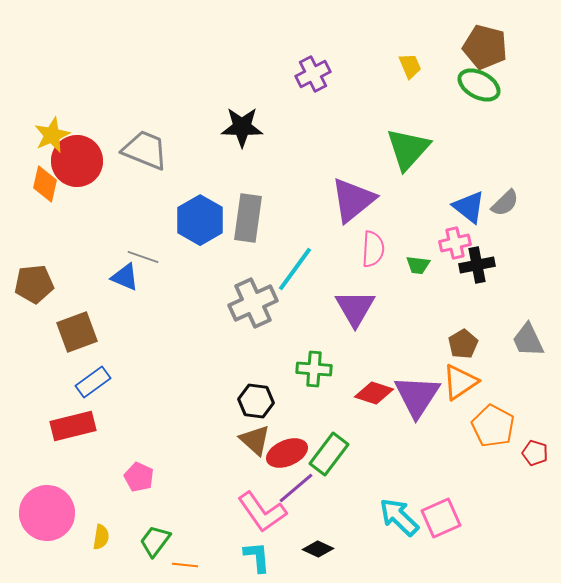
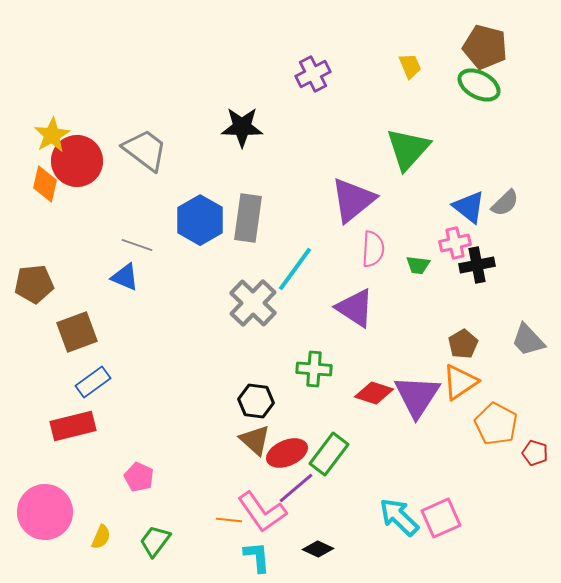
yellow star at (52, 135): rotated 6 degrees counterclockwise
gray trapezoid at (145, 150): rotated 15 degrees clockwise
gray line at (143, 257): moved 6 px left, 12 px up
gray cross at (253, 303): rotated 21 degrees counterclockwise
purple triangle at (355, 308): rotated 27 degrees counterclockwise
gray trapezoid at (528, 340): rotated 18 degrees counterclockwise
orange pentagon at (493, 426): moved 3 px right, 2 px up
pink circle at (47, 513): moved 2 px left, 1 px up
yellow semicircle at (101, 537): rotated 15 degrees clockwise
orange line at (185, 565): moved 44 px right, 45 px up
